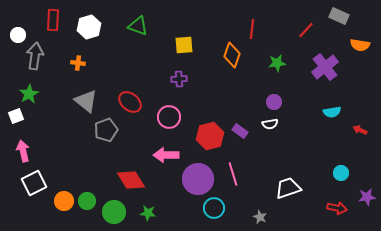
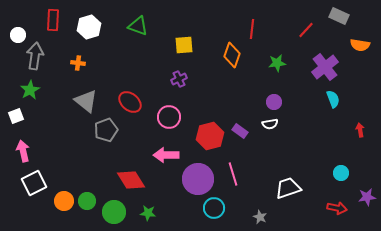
purple cross at (179, 79): rotated 21 degrees counterclockwise
green star at (29, 94): moved 1 px right, 4 px up
cyan semicircle at (332, 112): moved 1 px right, 13 px up; rotated 102 degrees counterclockwise
red arrow at (360, 130): rotated 56 degrees clockwise
